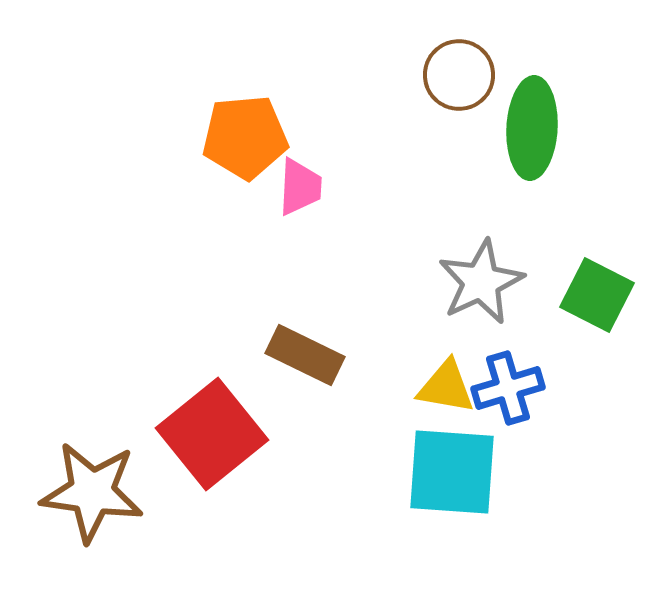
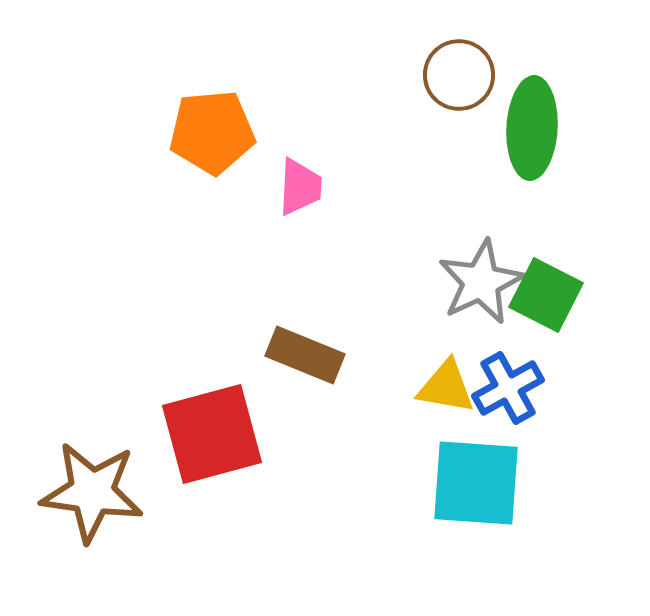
orange pentagon: moved 33 px left, 5 px up
green square: moved 51 px left
brown rectangle: rotated 4 degrees counterclockwise
blue cross: rotated 12 degrees counterclockwise
red square: rotated 24 degrees clockwise
cyan square: moved 24 px right, 11 px down
